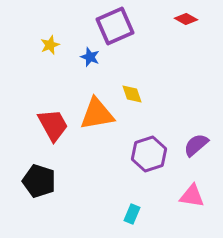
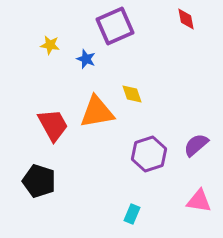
red diamond: rotated 50 degrees clockwise
yellow star: rotated 30 degrees clockwise
blue star: moved 4 px left, 2 px down
orange triangle: moved 2 px up
pink triangle: moved 7 px right, 5 px down
